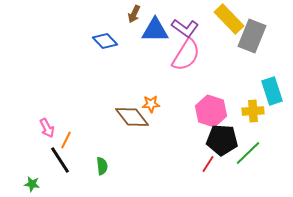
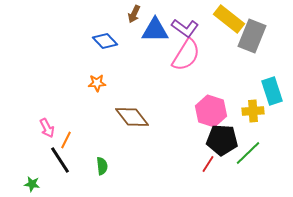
yellow rectangle: rotated 8 degrees counterclockwise
orange star: moved 54 px left, 21 px up
